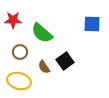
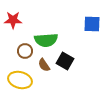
green semicircle: moved 4 px right, 7 px down; rotated 45 degrees counterclockwise
brown circle: moved 5 px right, 1 px up
black square: rotated 24 degrees counterclockwise
brown semicircle: moved 2 px up
yellow ellipse: moved 1 px right, 1 px up
